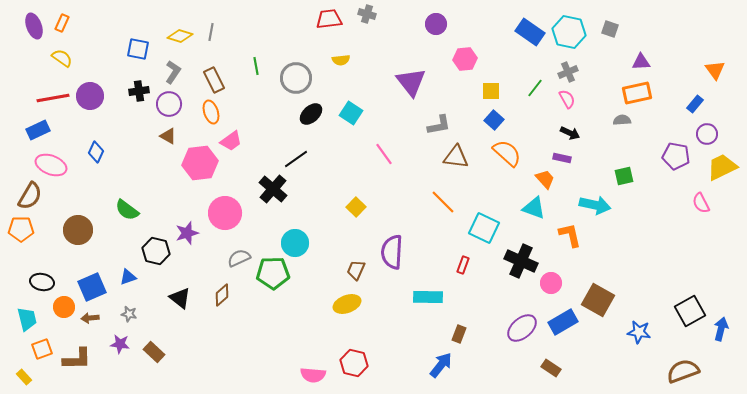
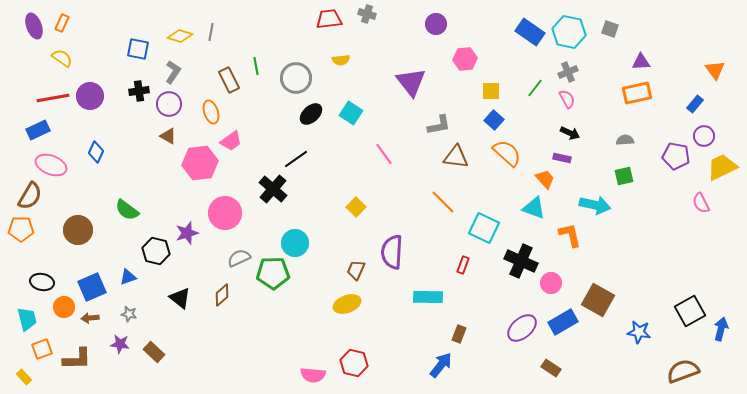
brown rectangle at (214, 80): moved 15 px right
gray semicircle at (622, 120): moved 3 px right, 20 px down
purple circle at (707, 134): moved 3 px left, 2 px down
